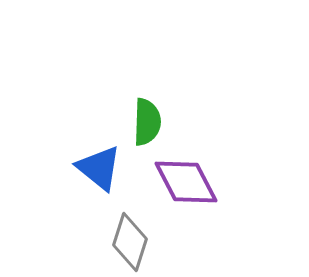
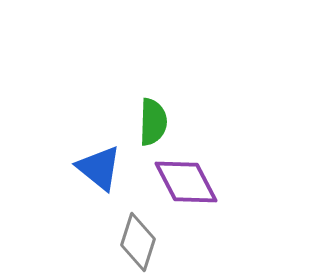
green semicircle: moved 6 px right
gray diamond: moved 8 px right
